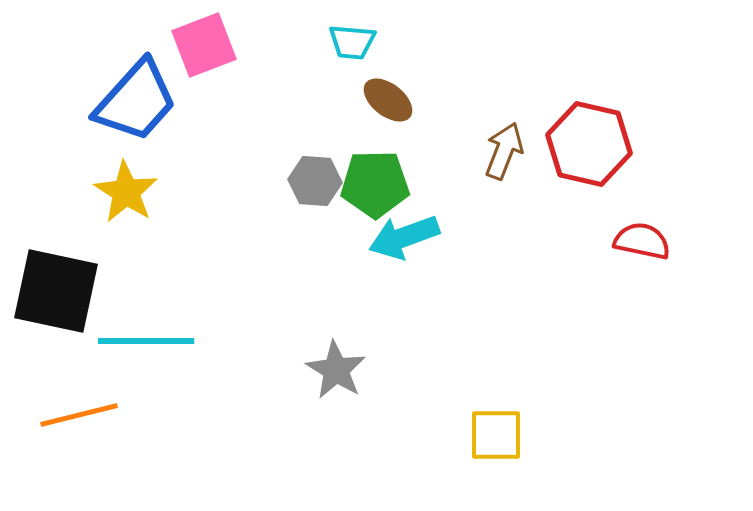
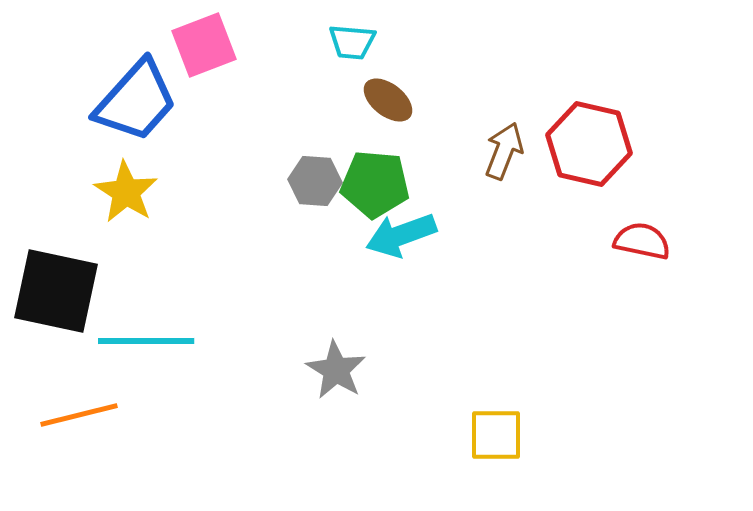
green pentagon: rotated 6 degrees clockwise
cyan arrow: moved 3 px left, 2 px up
